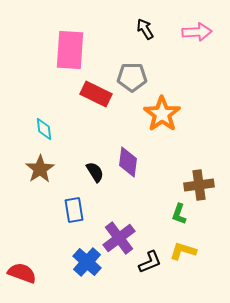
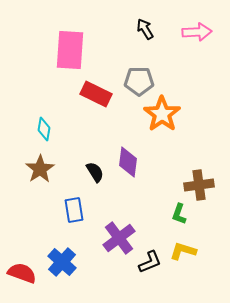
gray pentagon: moved 7 px right, 4 px down
cyan diamond: rotated 15 degrees clockwise
blue cross: moved 25 px left
